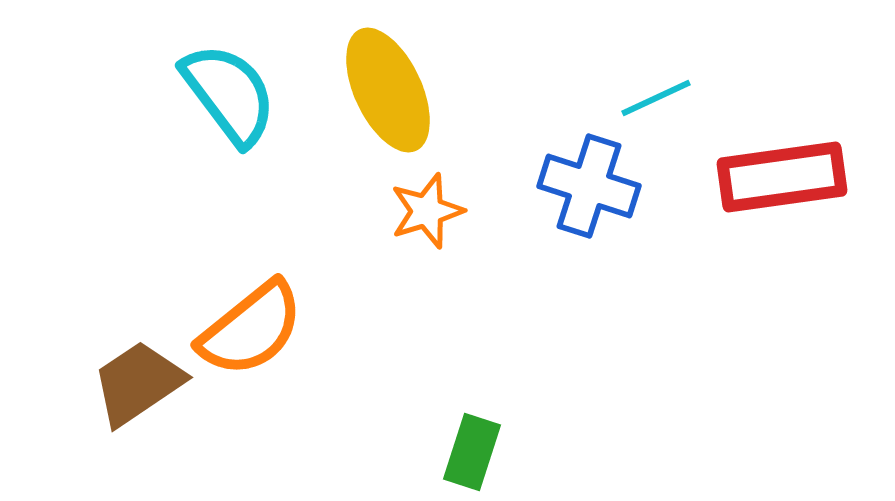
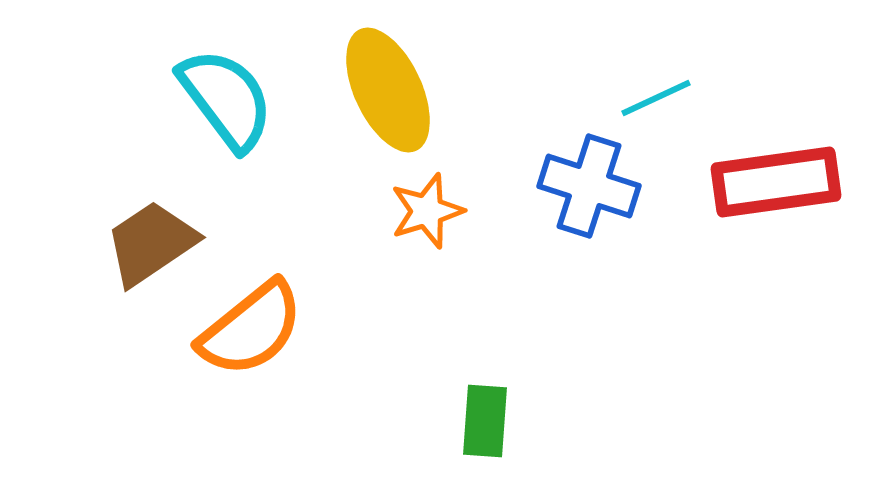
cyan semicircle: moved 3 px left, 5 px down
red rectangle: moved 6 px left, 5 px down
brown trapezoid: moved 13 px right, 140 px up
green rectangle: moved 13 px right, 31 px up; rotated 14 degrees counterclockwise
